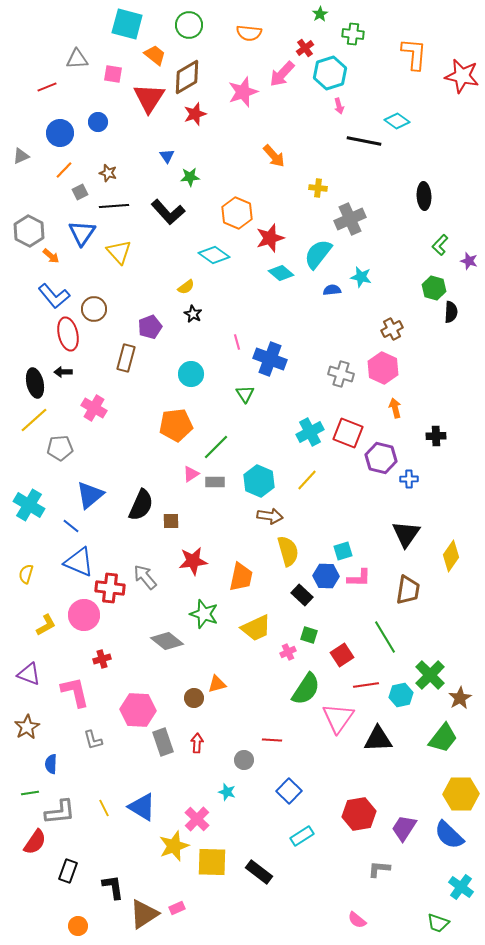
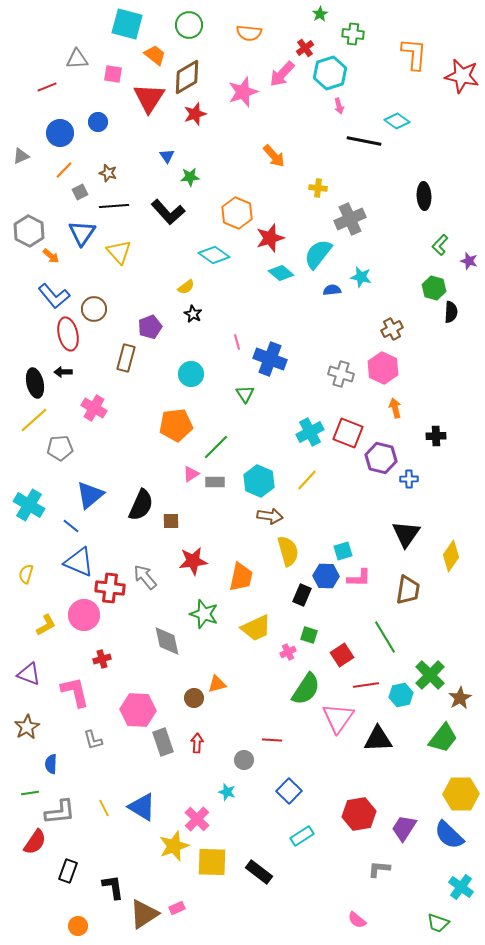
black rectangle at (302, 595): rotated 70 degrees clockwise
gray diamond at (167, 641): rotated 40 degrees clockwise
